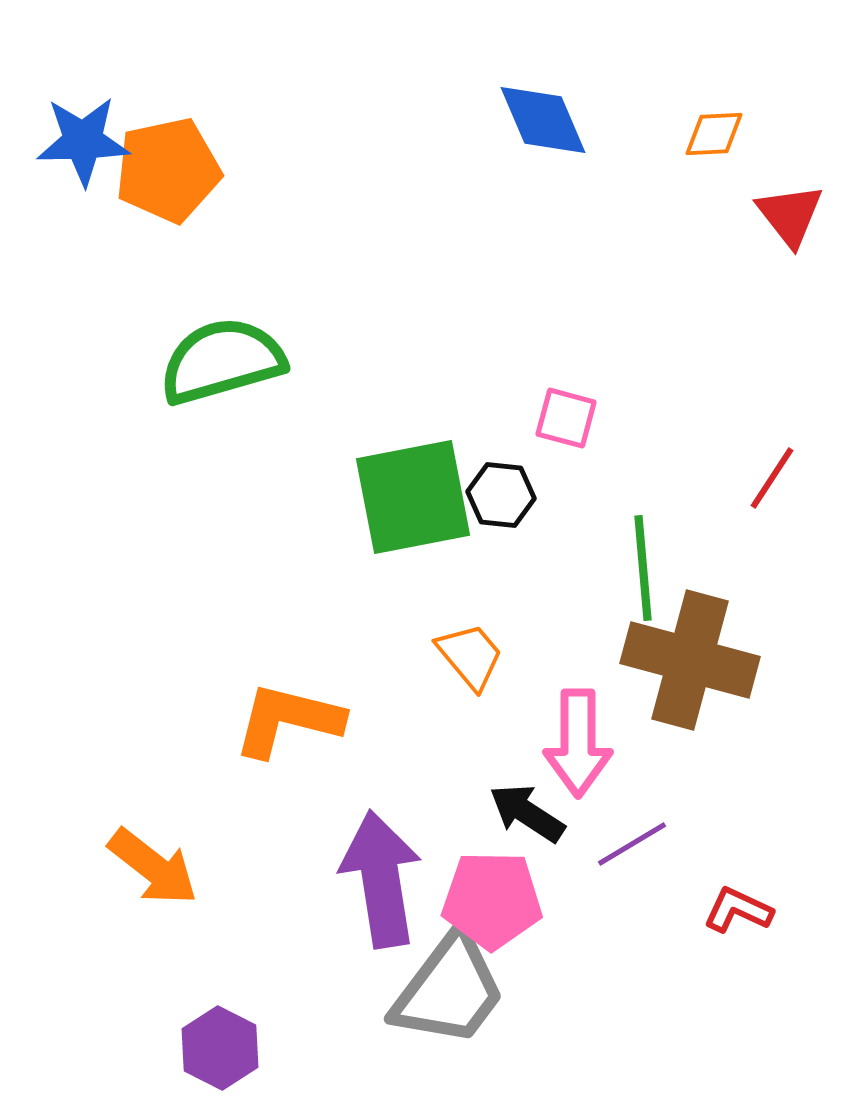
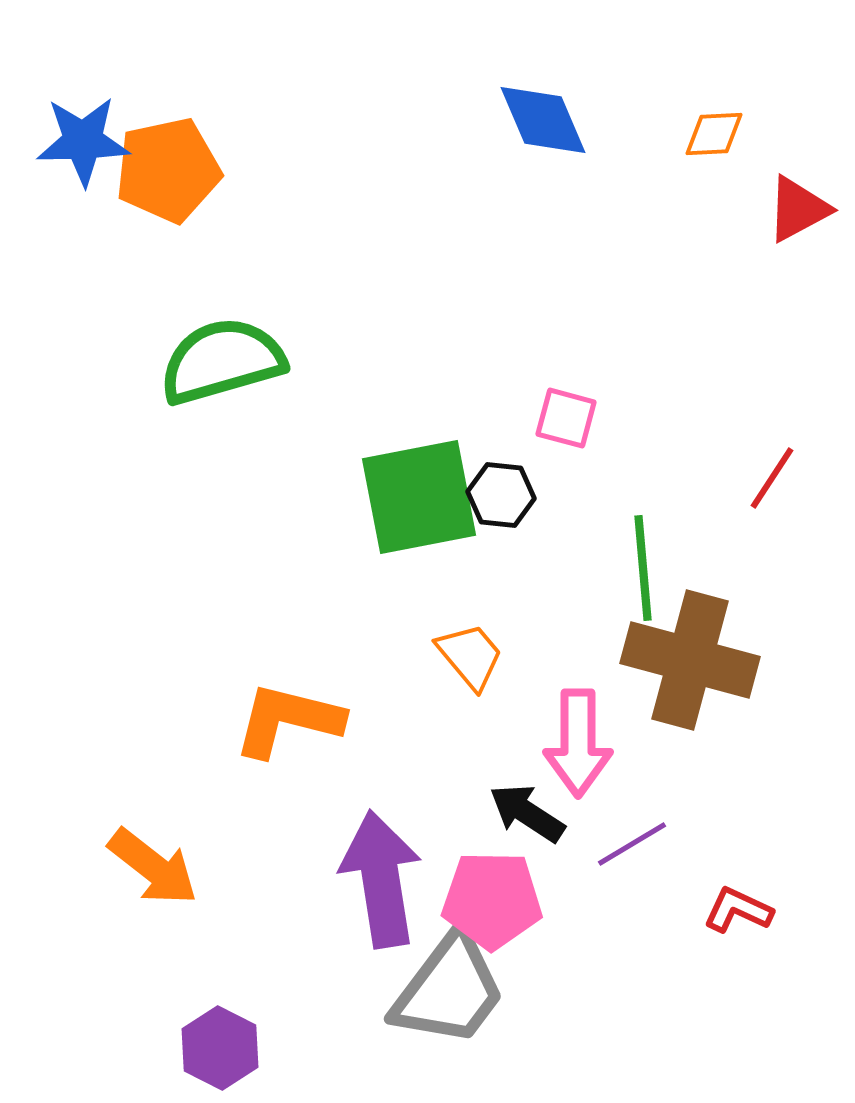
red triangle: moved 8 px right, 6 px up; rotated 40 degrees clockwise
green square: moved 6 px right
